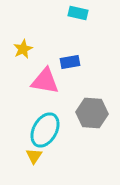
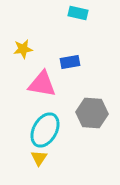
yellow star: rotated 18 degrees clockwise
pink triangle: moved 3 px left, 3 px down
yellow triangle: moved 5 px right, 2 px down
